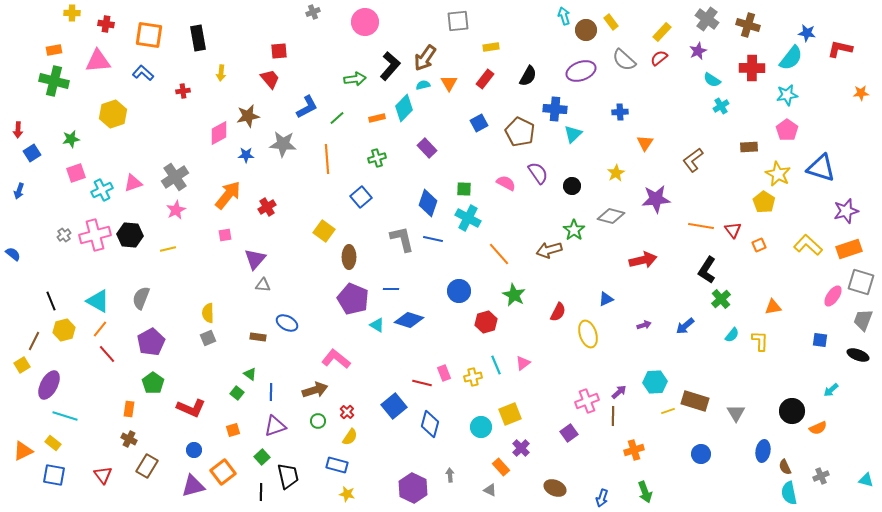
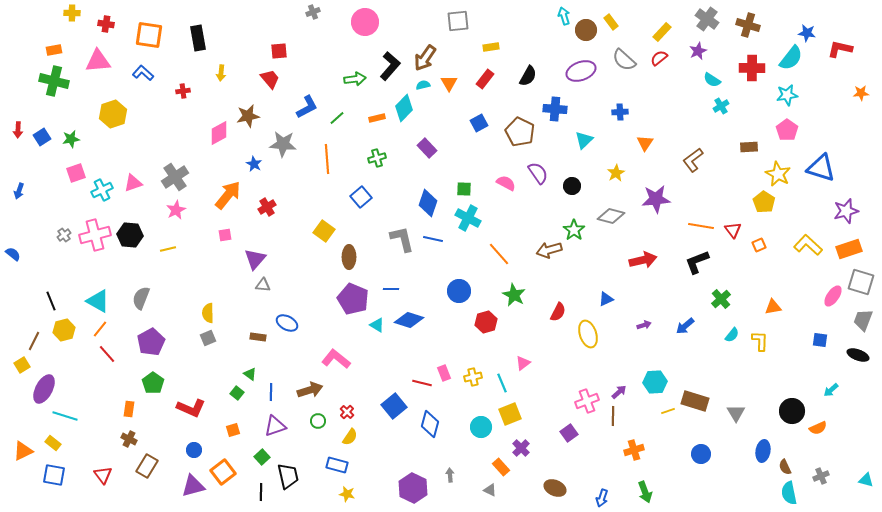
cyan triangle at (573, 134): moved 11 px right, 6 px down
blue square at (32, 153): moved 10 px right, 16 px up
blue star at (246, 155): moved 8 px right, 9 px down; rotated 28 degrees clockwise
black L-shape at (707, 270): moved 10 px left, 8 px up; rotated 36 degrees clockwise
cyan line at (496, 365): moved 6 px right, 18 px down
purple ellipse at (49, 385): moved 5 px left, 4 px down
brown arrow at (315, 390): moved 5 px left
